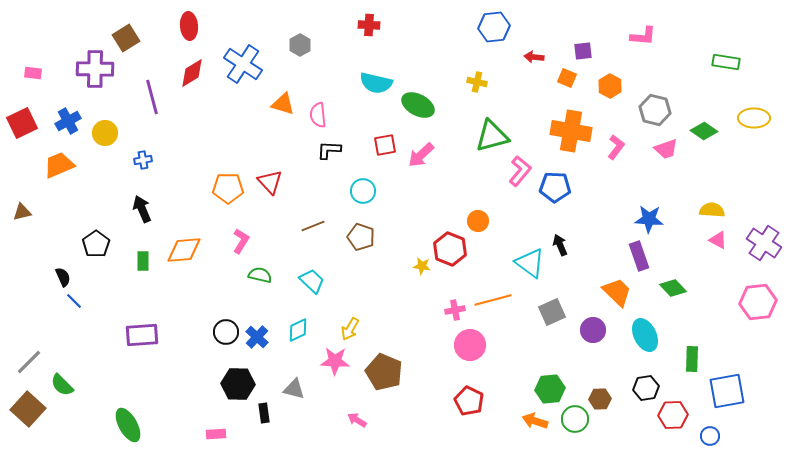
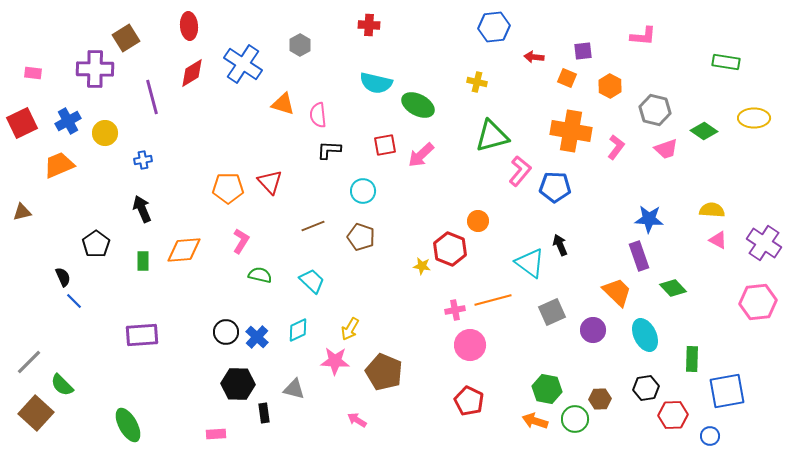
green hexagon at (550, 389): moved 3 px left; rotated 16 degrees clockwise
brown square at (28, 409): moved 8 px right, 4 px down
